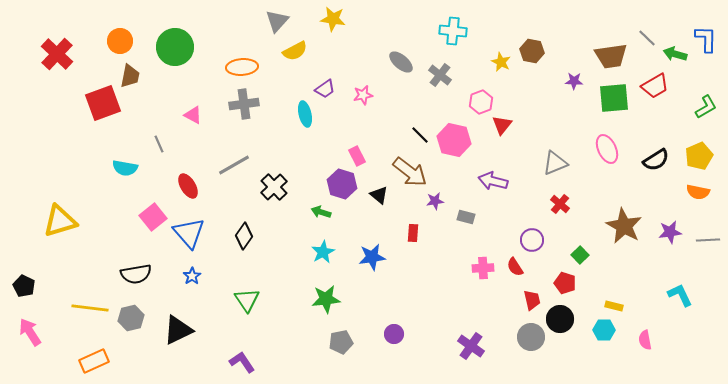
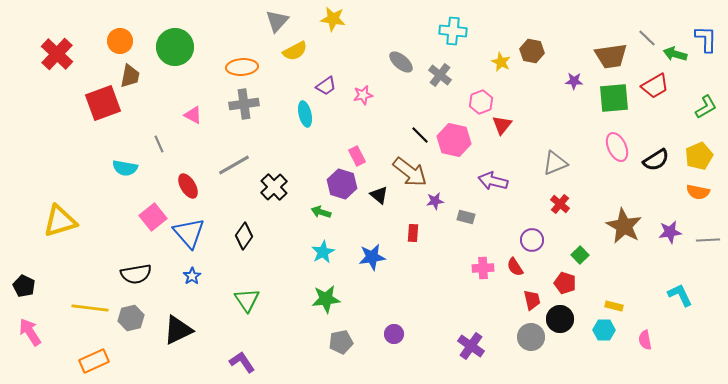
purple trapezoid at (325, 89): moved 1 px right, 3 px up
pink ellipse at (607, 149): moved 10 px right, 2 px up
